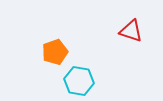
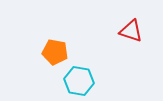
orange pentagon: rotated 30 degrees clockwise
